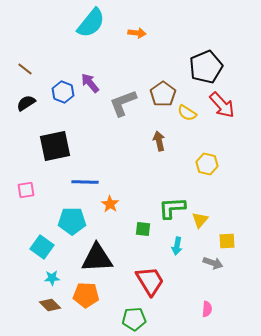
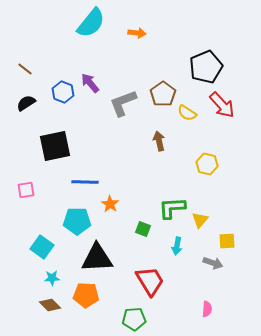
cyan pentagon: moved 5 px right
green square: rotated 14 degrees clockwise
